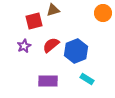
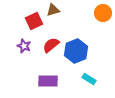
red square: rotated 12 degrees counterclockwise
purple star: rotated 24 degrees counterclockwise
cyan rectangle: moved 2 px right
